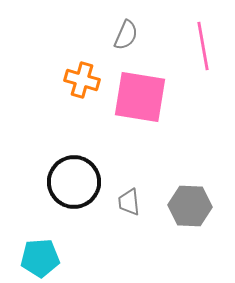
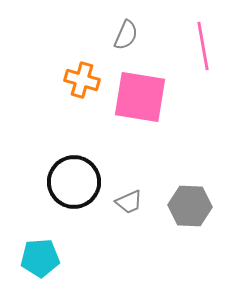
gray trapezoid: rotated 108 degrees counterclockwise
